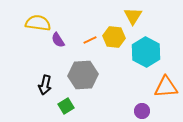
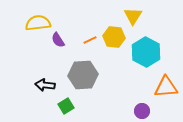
yellow semicircle: rotated 15 degrees counterclockwise
black arrow: rotated 84 degrees clockwise
